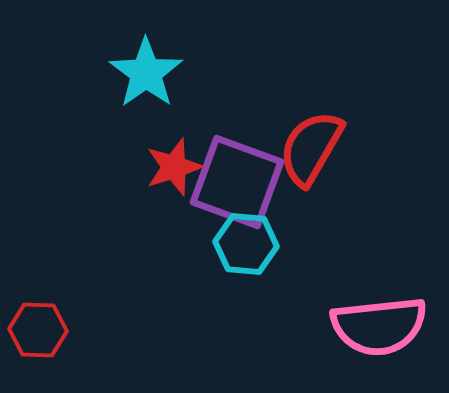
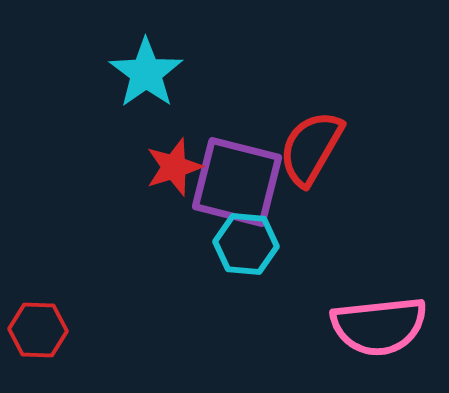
purple square: rotated 6 degrees counterclockwise
